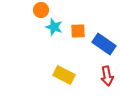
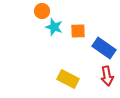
orange circle: moved 1 px right, 1 px down
blue rectangle: moved 4 px down
yellow rectangle: moved 4 px right, 4 px down
